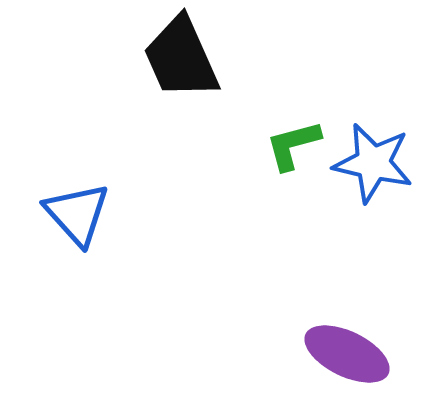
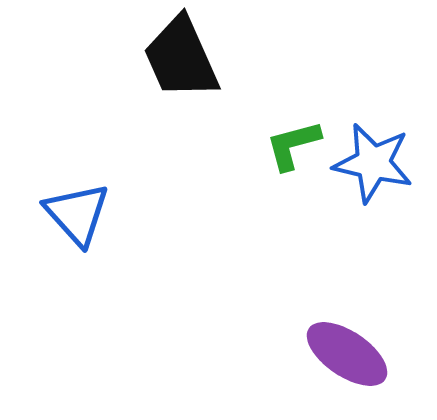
purple ellipse: rotated 8 degrees clockwise
